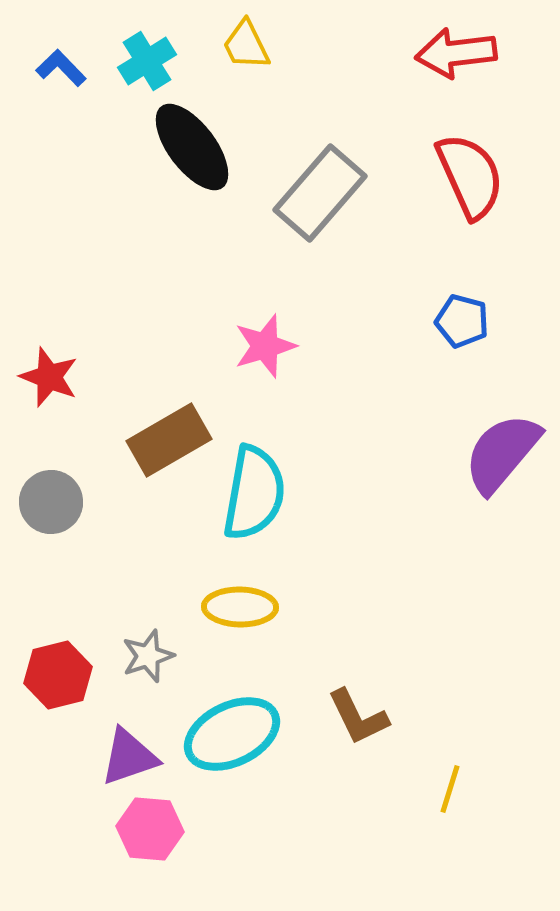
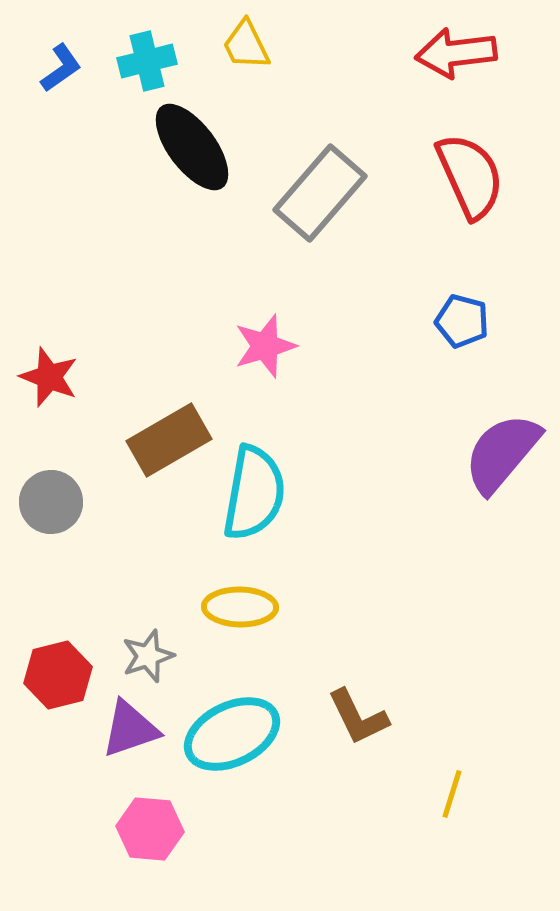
cyan cross: rotated 18 degrees clockwise
blue L-shape: rotated 99 degrees clockwise
purple triangle: moved 1 px right, 28 px up
yellow line: moved 2 px right, 5 px down
